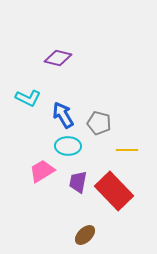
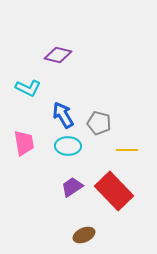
purple diamond: moved 3 px up
cyan L-shape: moved 10 px up
pink trapezoid: moved 18 px left, 28 px up; rotated 112 degrees clockwise
purple trapezoid: moved 6 px left, 5 px down; rotated 45 degrees clockwise
brown ellipse: moved 1 px left; rotated 20 degrees clockwise
